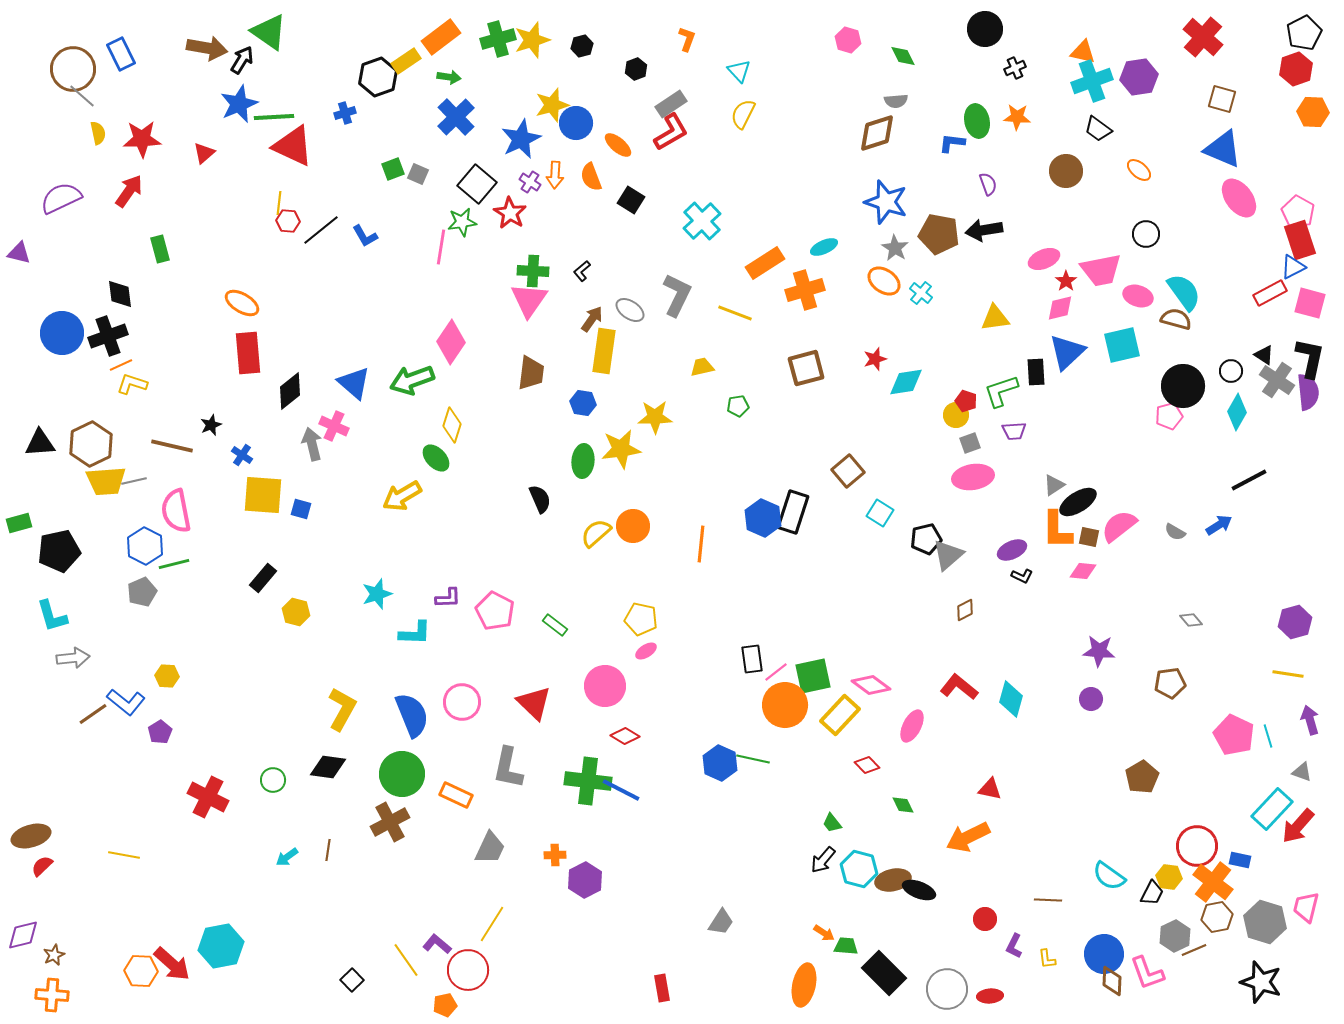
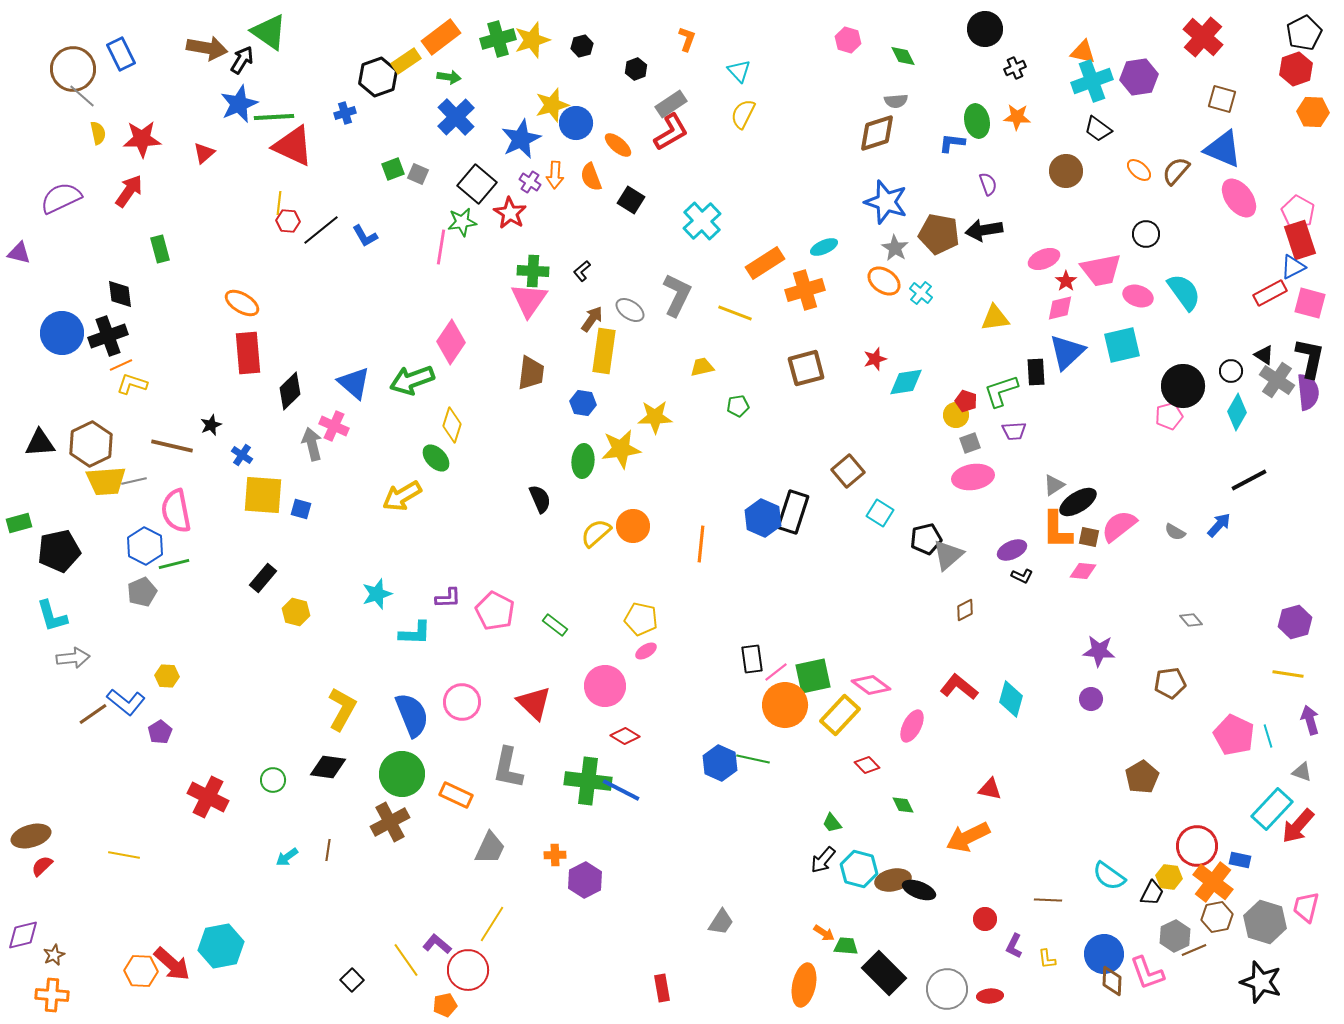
brown semicircle at (1176, 319): moved 148 px up; rotated 64 degrees counterclockwise
black diamond at (290, 391): rotated 6 degrees counterclockwise
blue arrow at (1219, 525): rotated 16 degrees counterclockwise
